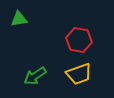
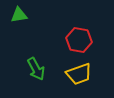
green triangle: moved 4 px up
green arrow: moved 1 px right, 7 px up; rotated 85 degrees counterclockwise
